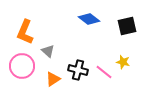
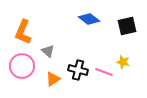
orange L-shape: moved 2 px left
pink line: rotated 18 degrees counterclockwise
